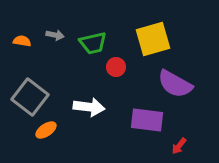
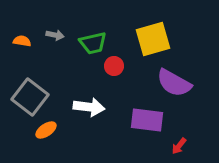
red circle: moved 2 px left, 1 px up
purple semicircle: moved 1 px left, 1 px up
